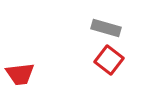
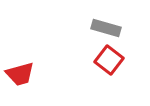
red trapezoid: rotated 8 degrees counterclockwise
